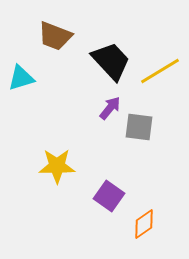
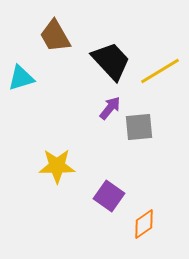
brown trapezoid: rotated 39 degrees clockwise
gray square: rotated 12 degrees counterclockwise
